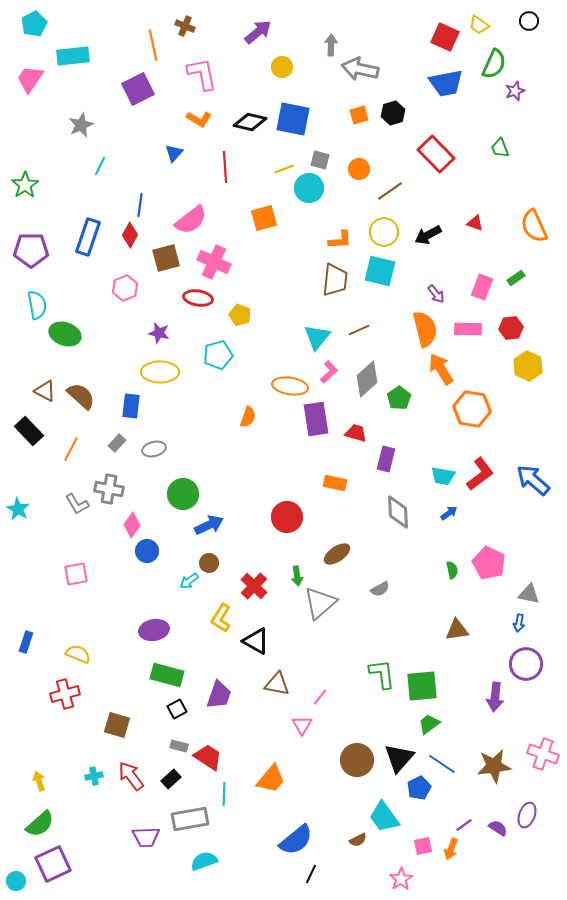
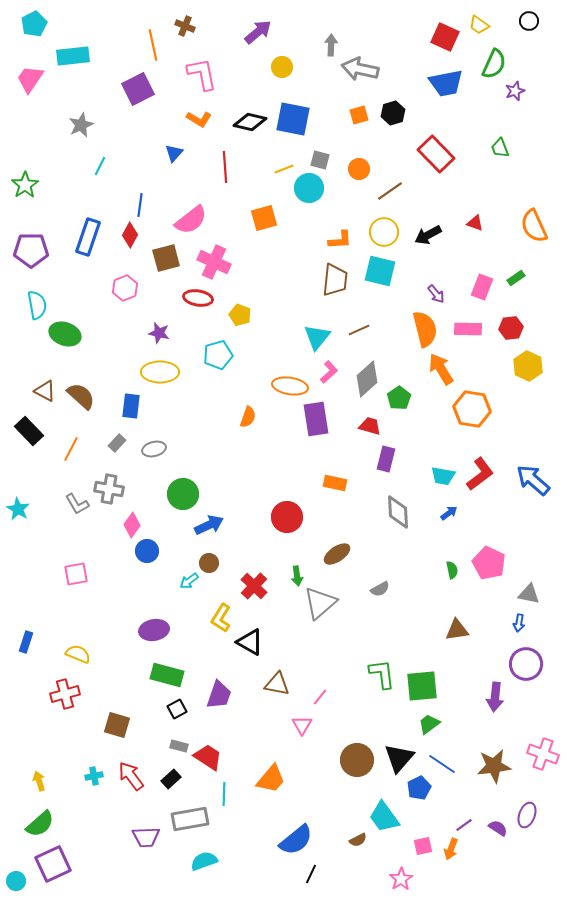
red trapezoid at (356, 433): moved 14 px right, 7 px up
black triangle at (256, 641): moved 6 px left, 1 px down
